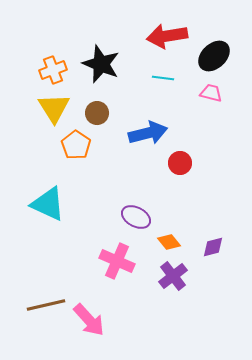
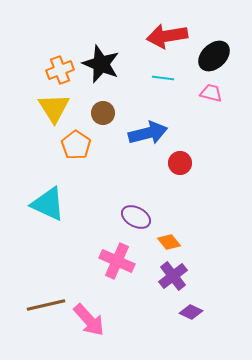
orange cross: moved 7 px right
brown circle: moved 6 px right
purple diamond: moved 22 px left, 65 px down; rotated 40 degrees clockwise
